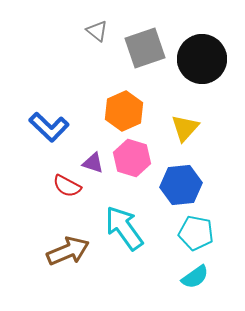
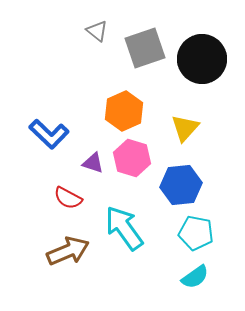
blue L-shape: moved 7 px down
red semicircle: moved 1 px right, 12 px down
